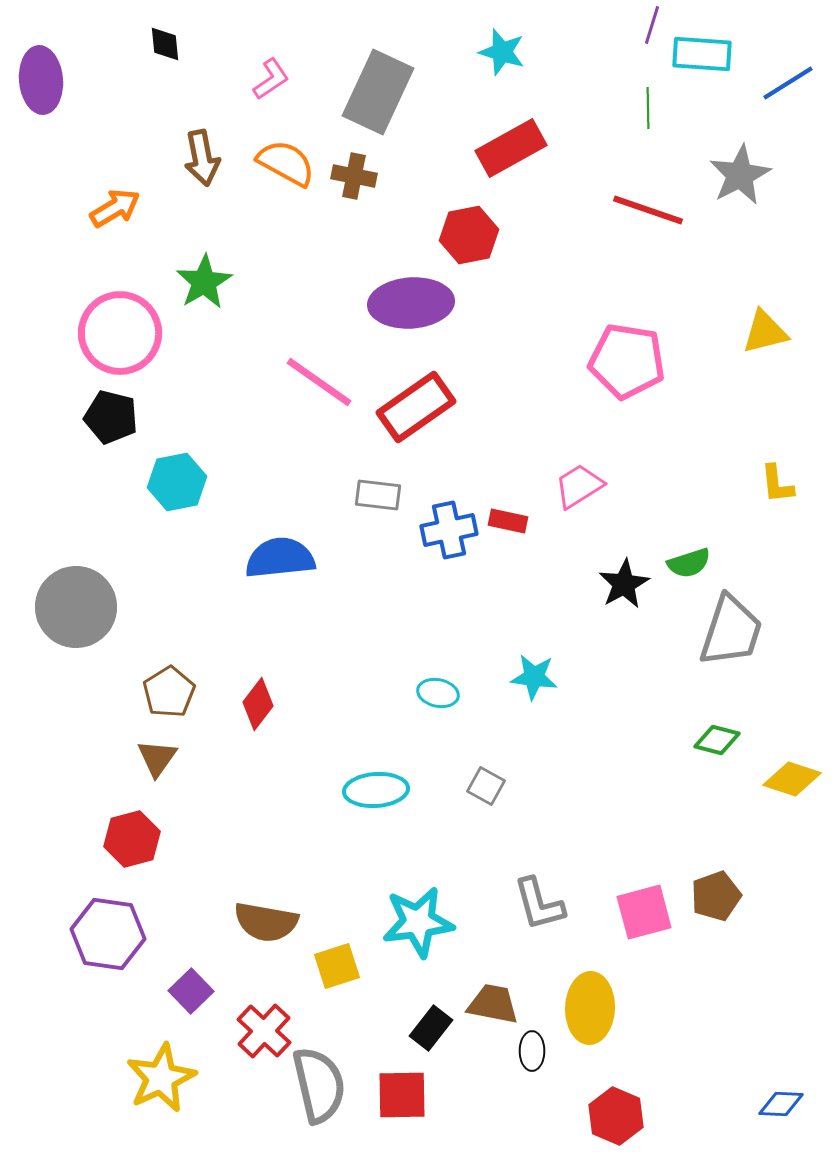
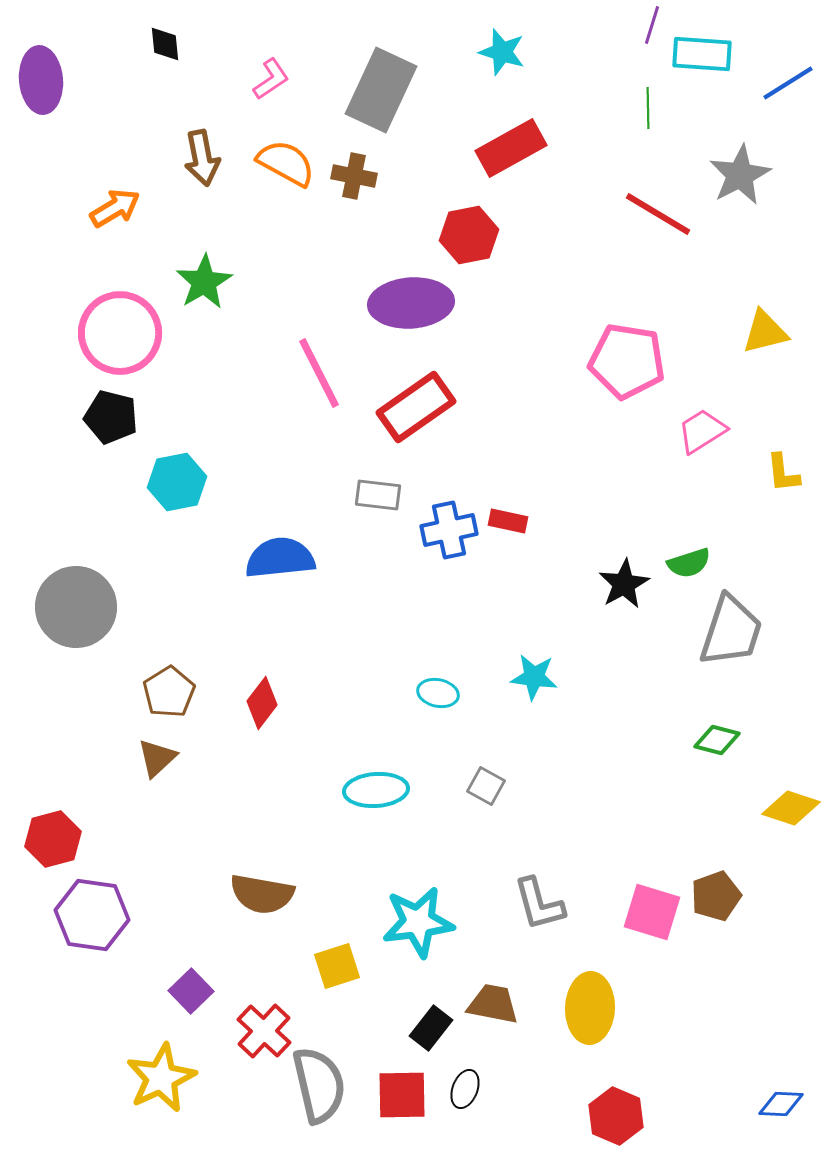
gray rectangle at (378, 92): moved 3 px right, 2 px up
red line at (648, 210): moved 10 px right, 4 px down; rotated 12 degrees clockwise
pink line at (319, 382): moved 9 px up; rotated 28 degrees clockwise
yellow L-shape at (777, 484): moved 6 px right, 11 px up
pink trapezoid at (579, 486): moved 123 px right, 55 px up
red diamond at (258, 704): moved 4 px right, 1 px up
brown triangle at (157, 758): rotated 12 degrees clockwise
yellow diamond at (792, 779): moved 1 px left, 29 px down
red hexagon at (132, 839): moved 79 px left
pink square at (644, 912): moved 8 px right; rotated 32 degrees clockwise
brown semicircle at (266, 922): moved 4 px left, 28 px up
purple hexagon at (108, 934): moved 16 px left, 19 px up
black ellipse at (532, 1051): moved 67 px left, 38 px down; rotated 21 degrees clockwise
